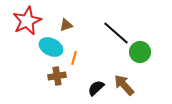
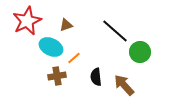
black line: moved 1 px left, 2 px up
orange line: rotated 32 degrees clockwise
black semicircle: moved 11 px up; rotated 54 degrees counterclockwise
